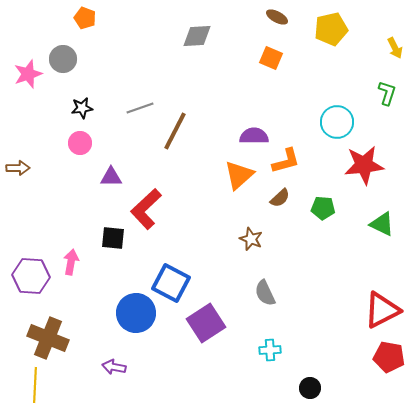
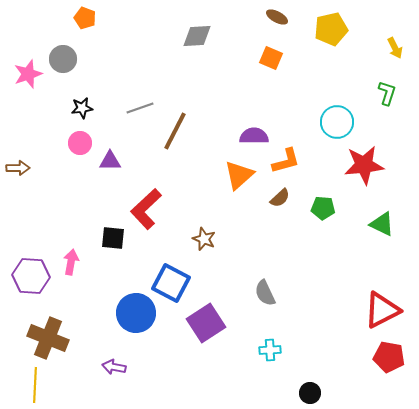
purple triangle: moved 1 px left, 16 px up
brown star: moved 47 px left
black circle: moved 5 px down
